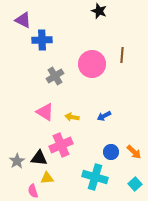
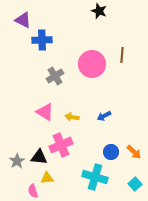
black triangle: moved 1 px up
